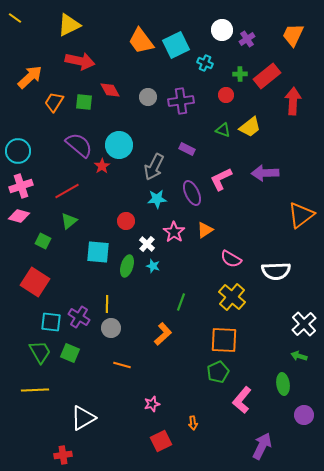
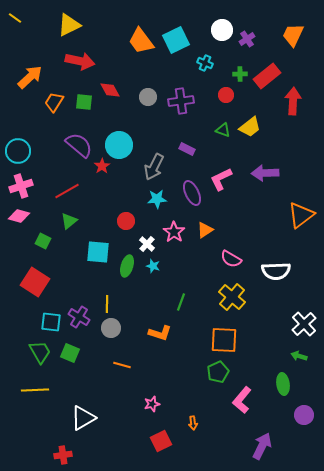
cyan square at (176, 45): moved 5 px up
orange L-shape at (163, 334): moved 3 px left, 1 px up; rotated 60 degrees clockwise
